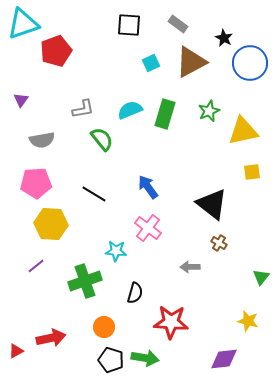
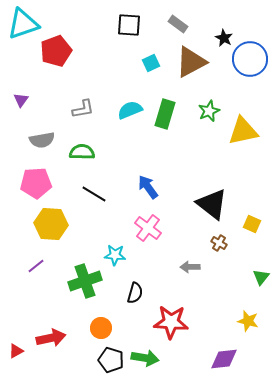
blue circle: moved 4 px up
green semicircle: moved 20 px left, 13 px down; rotated 50 degrees counterclockwise
yellow square: moved 52 px down; rotated 30 degrees clockwise
cyan star: moved 1 px left, 4 px down
orange circle: moved 3 px left, 1 px down
